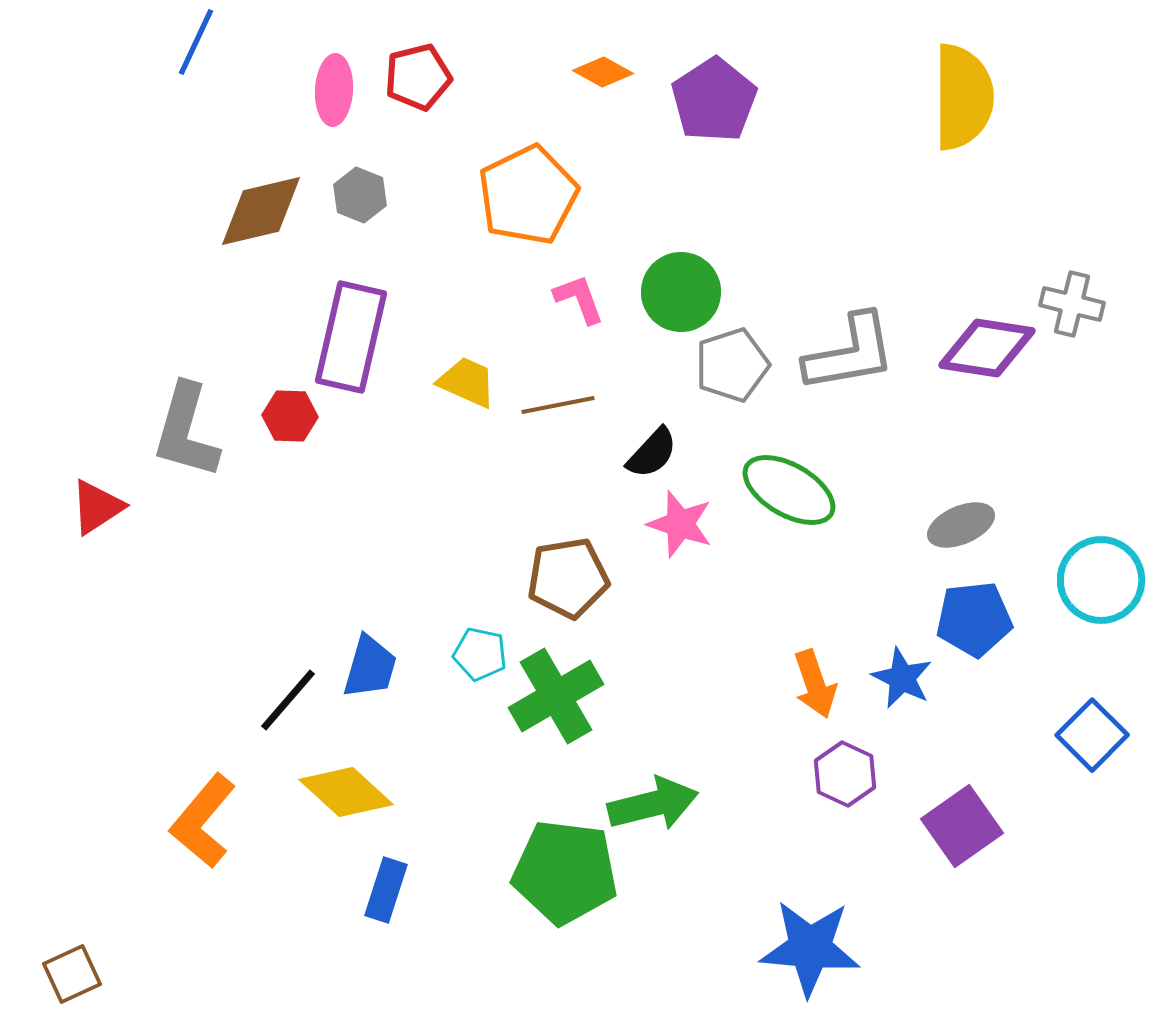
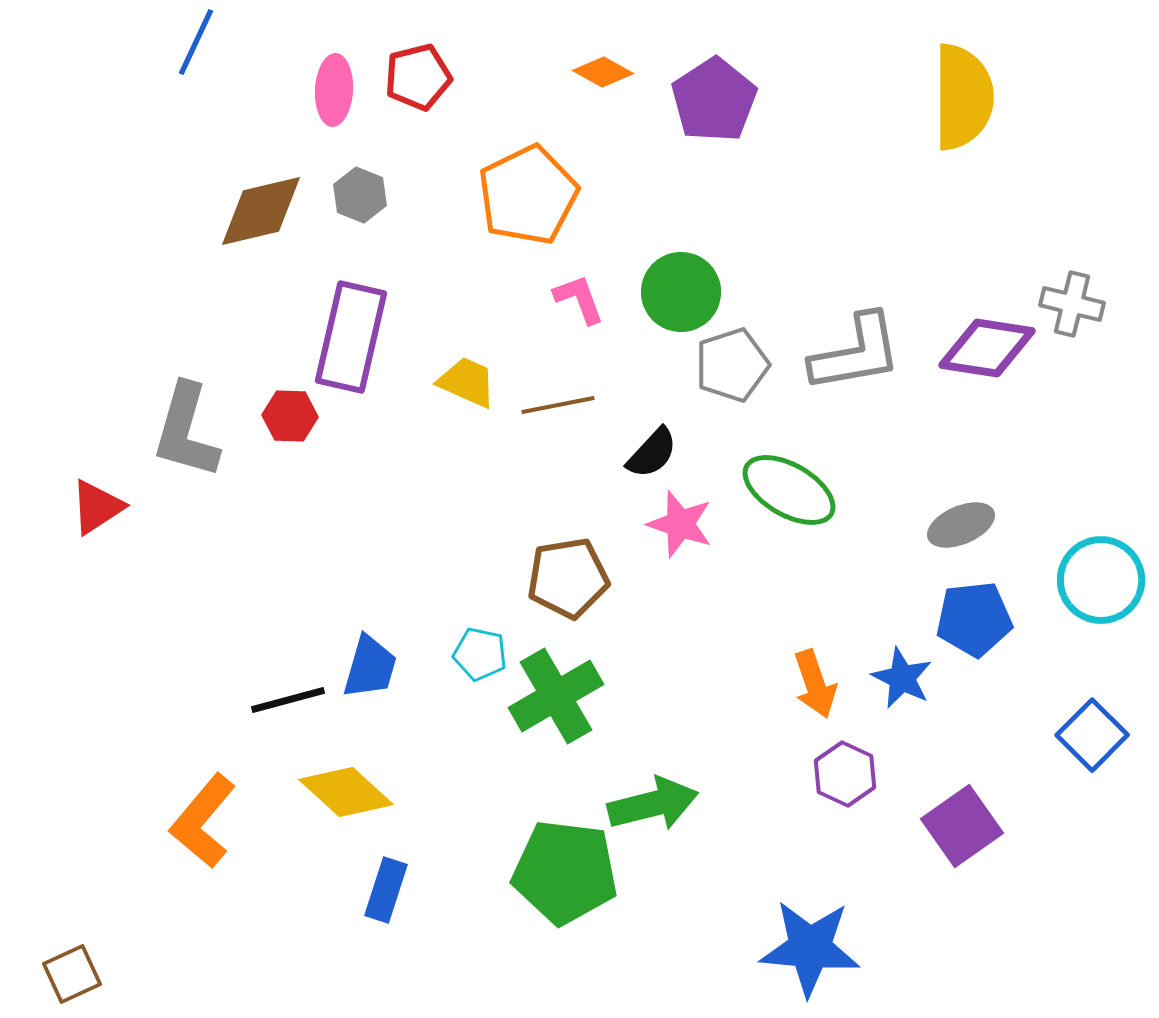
gray L-shape at (850, 353): moved 6 px right
black line at (288, 700): rotated 34 degrees clockwise
